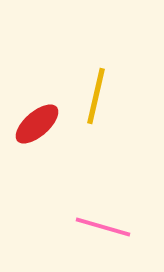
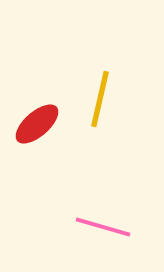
yellow line: moved 4 px right, 3 px down
